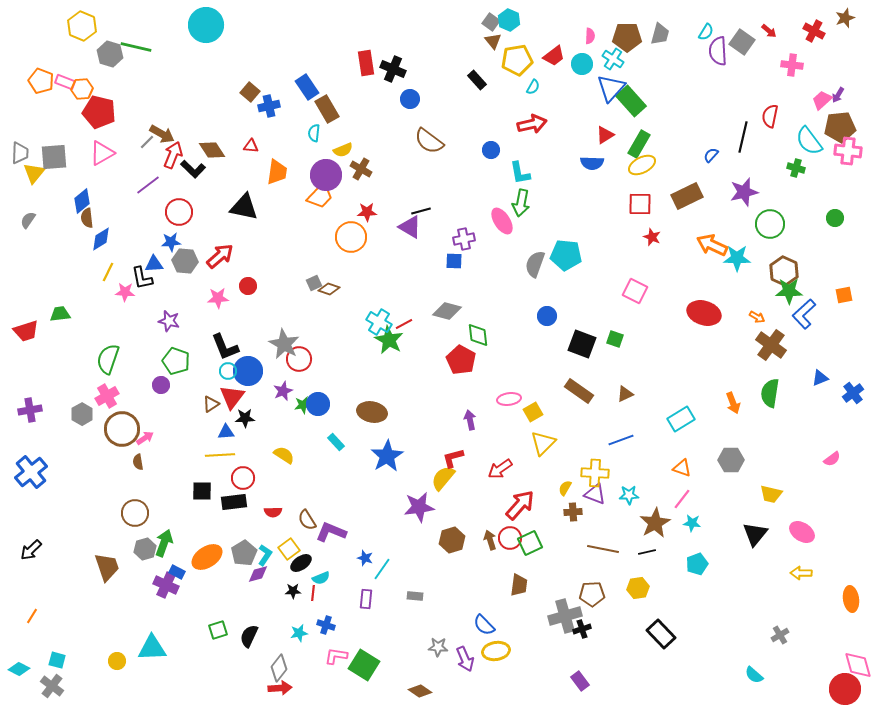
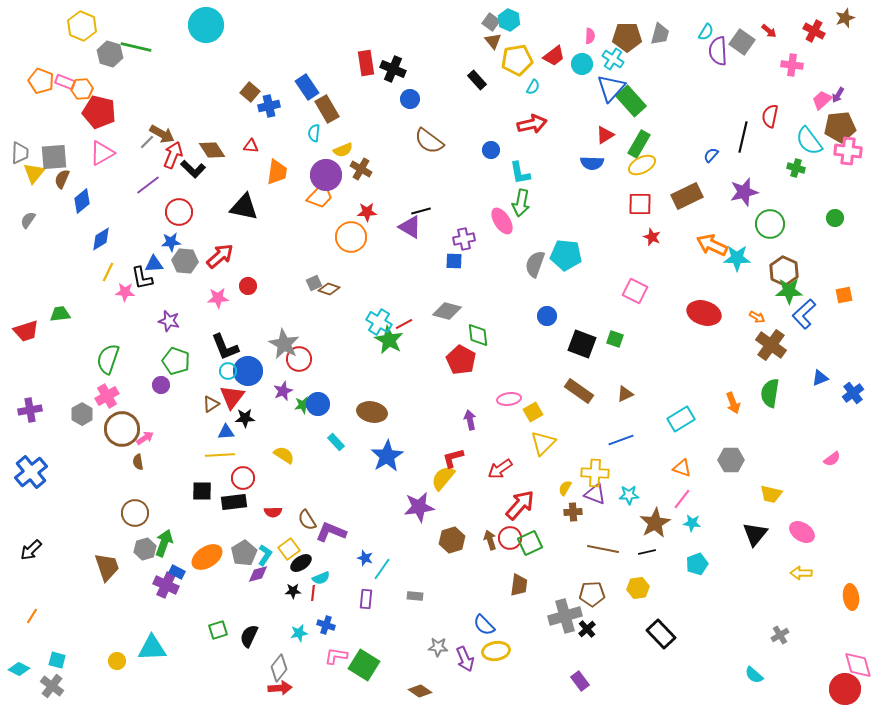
brown semicircle at (87, 218): moved 25 px left, 39 px up; rotated 30 degrees clockwise
orange ellipse at (851, 599): moved 2 px up
black cross at (582, 629): moved 5 px right; rotated 24 degrees counterclockwise
